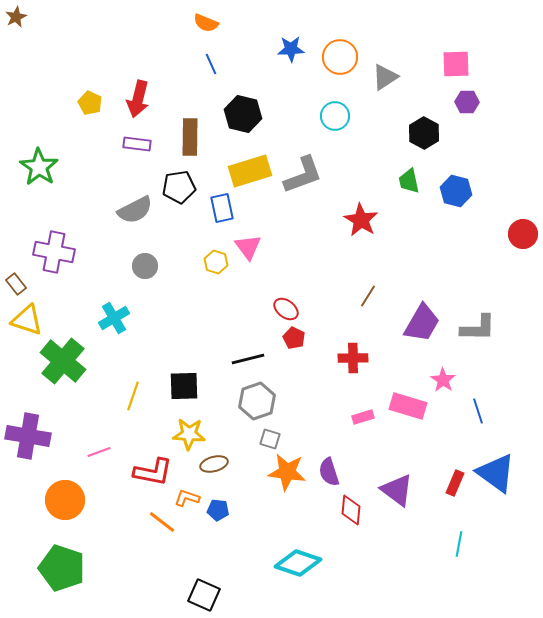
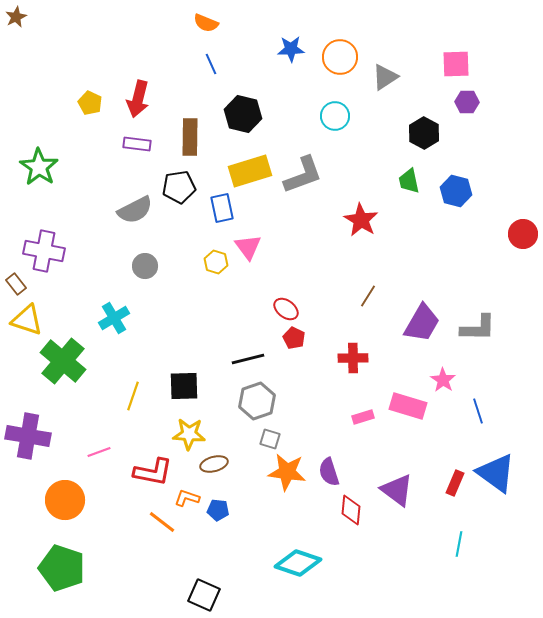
purple cross at (54, 252): moved 10 px left, 1 px up
